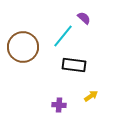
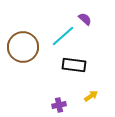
purple semicircle: moved 1 px right, 1 px down
cyan line: rotated 10 degrees clockwise
purple cross: rotated 16 degrees counterclockwise
